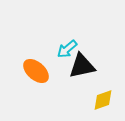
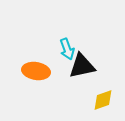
cyan arrow: rotated 70 degrees counterclockwise
orange ellipse: rotated 32 degrees counterclockwise
